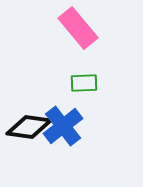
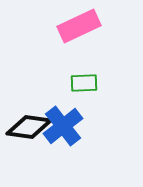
pink rectangle: moved 1 px right, 2 px up; rotated 75 degrees counterclockwise
